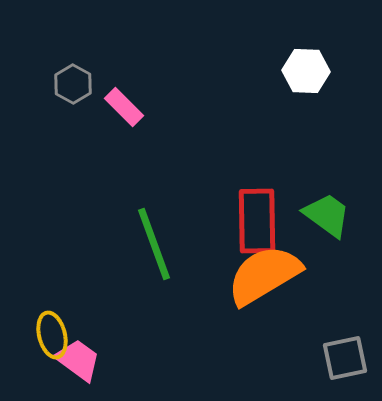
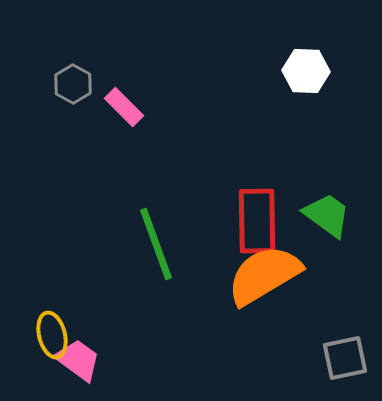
green line: moved 2 px right
